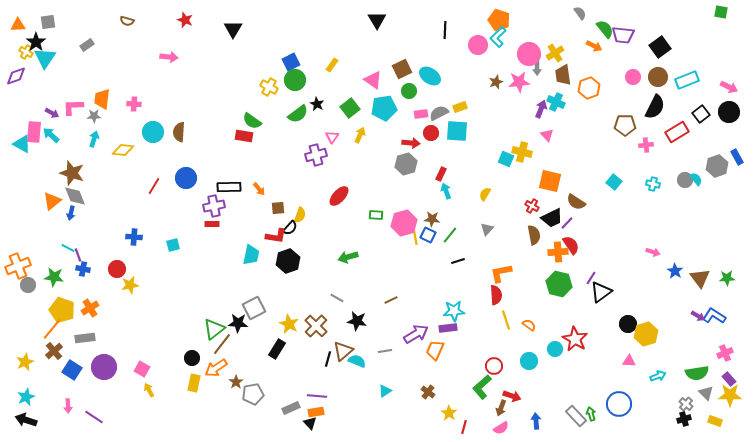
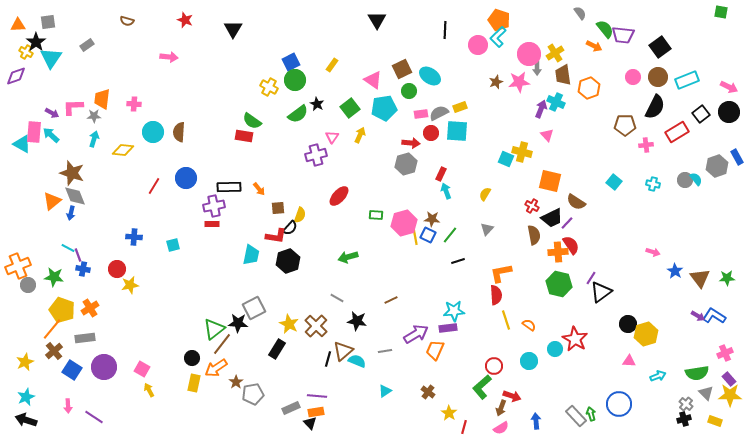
cyan triangle at (45, 58): moved 6 px right
